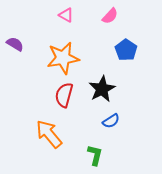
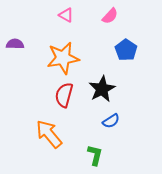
purple semicircle: rotated 30 degrees counterclockwise
